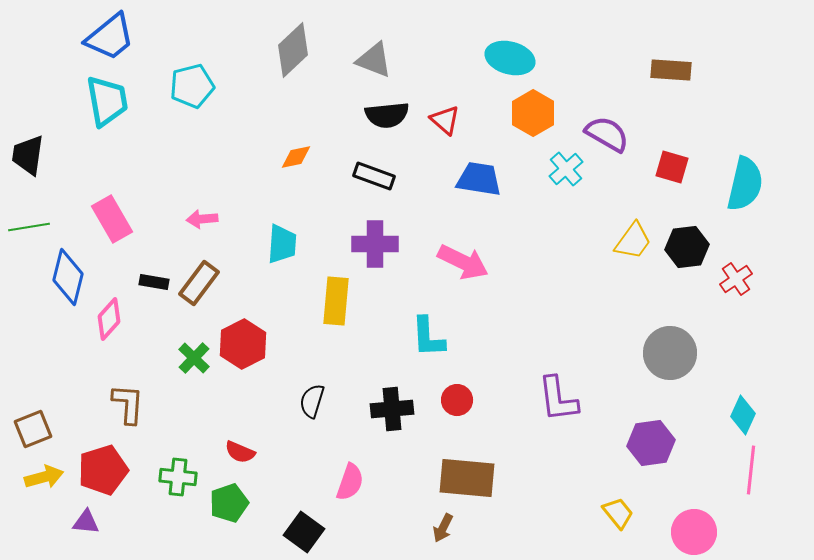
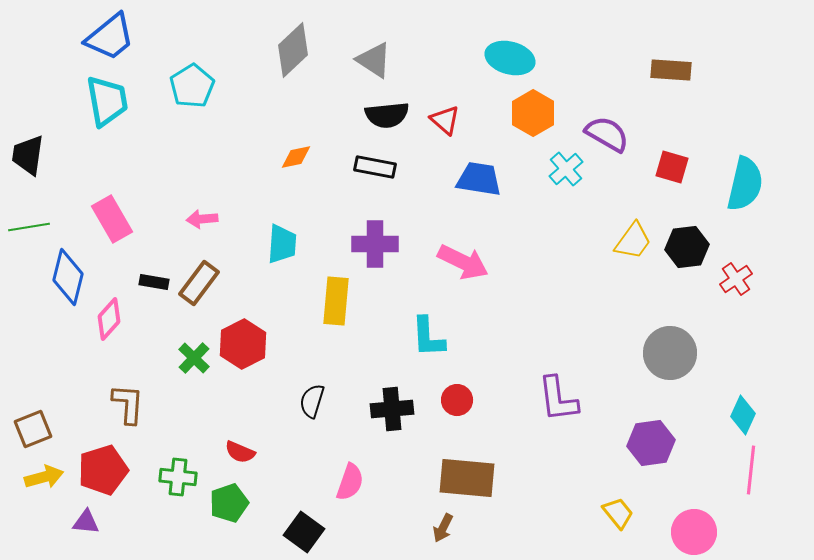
gray triangle at (374, 60): rotated 12 degrees clockwise
cyan pentagon at (192, 86): rotated 18 degrees counterclockwise
black rectangle at (374, 176): moved 1 px right, 9 px up; rotated 9 degrees counterclockwise
